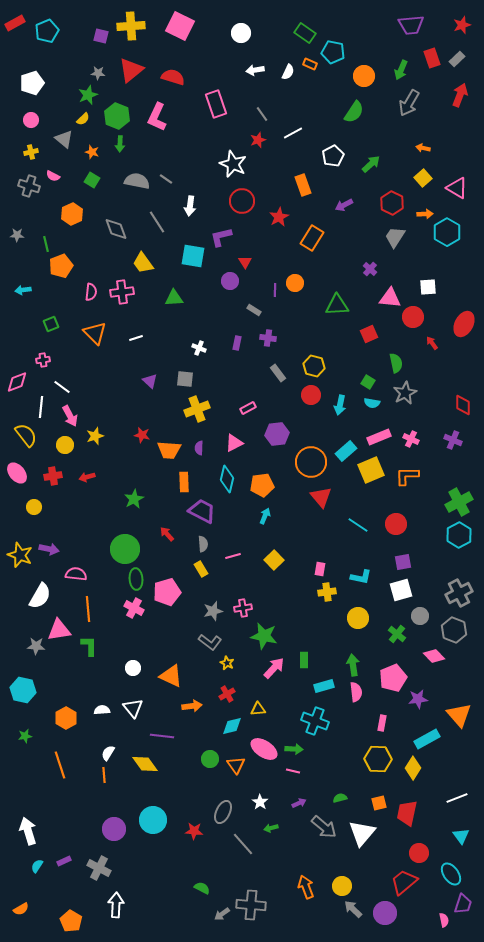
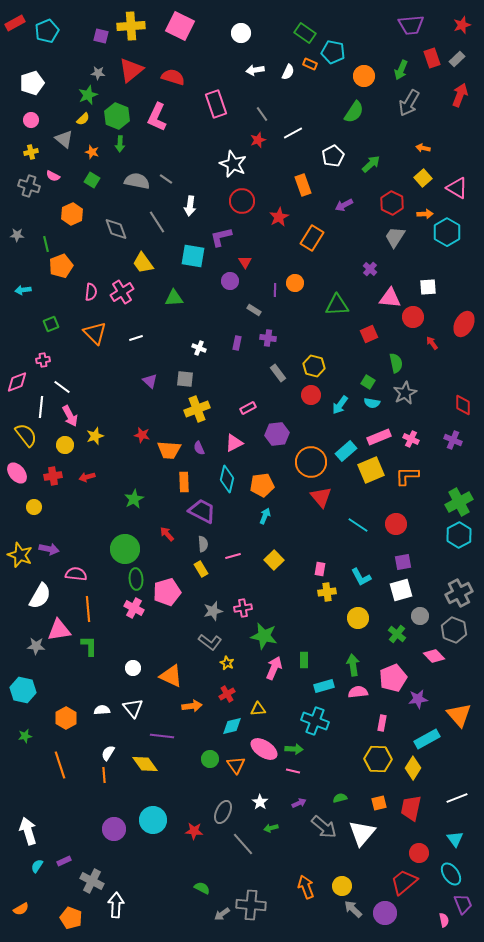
pink cross at (122, 292): rotated 25 degrees counterclockwise
cyan arrow at (340, 405): rotated 24 degrees clockwise
purple semicircle at (199, 448): rotated 24 degrees counterclockwise
cyan L-shape at (361, 577): rotated 50 degrees clockwise
pink arrow at (274, 668): rotated 20 degrees counterclockwise
pink semicircle at (356, 692): moved 2 px right; rotated 90 degrees counterclockwise
red trapezoid at (407, 813): moved 4 px right, 5 px up
cyan triangle at (461, 836): moved 6 px left, 3 px down
gray cross at (99, 868): moved 7 px left, 13 px down
purple trapezoid at (463, 904): rotated 40 degrees counterclockwise
orange pentagon at (71, 921): moved 3 px up; rotated 10 degrees counterclockwise
